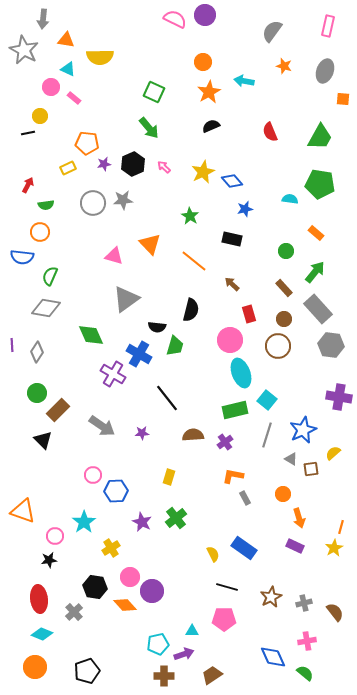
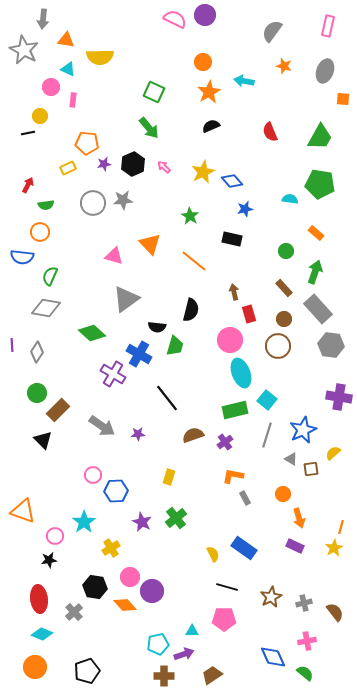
pink rectangle at (74, 98): moved 1 px left, 2 px down; rotated 56 degrees clockwise
green arrow at (315, 272): rotated 20 degrees counterclockwise
brown arrow at (232, 284): moved 2 px right, 8 px down; rotated 35 degrees clockwise
green diamond at (91, 335): moved 1 px right, 2 px up; rotated 24 degrees counterclockwise
purple star at (142, 433): moved 4 px left, 1 px down
brown semicircle at (193, 435): rotated 15 degrees counterclockwise
